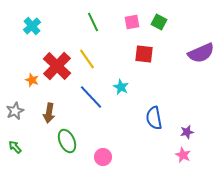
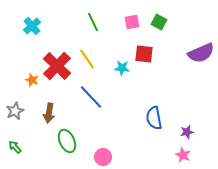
cyan star: moved 1 px right, 19 px up; rotated 21 degrees counterclockwise
